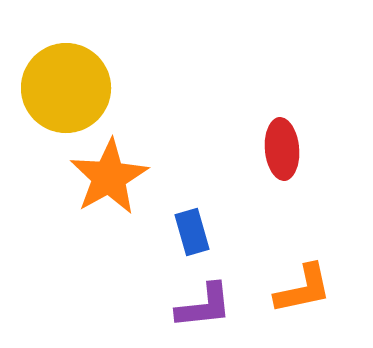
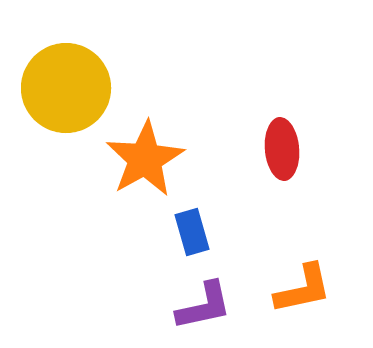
orange star: moved 36 px right, 18 px up
purple L-shape: rotated 6 degrees counterclockwise
